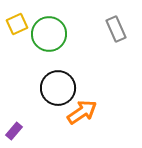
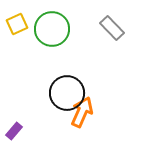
gray rectangle: moved 4 px left, 1 px up; rotated 20 degrees counterclockwise
green circle: moved 3 px right, 5 px up
black circle: moved 9 px right, 5 px down
orange arrow: rotated 32 degrees counterclockwise
